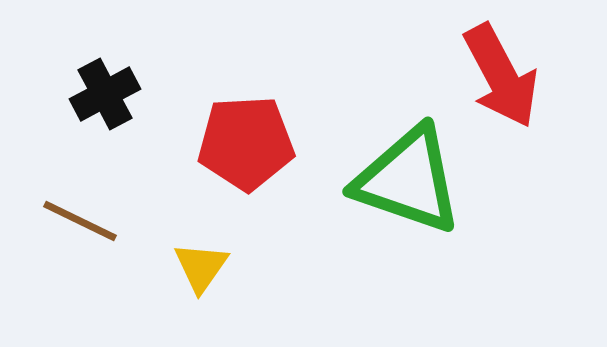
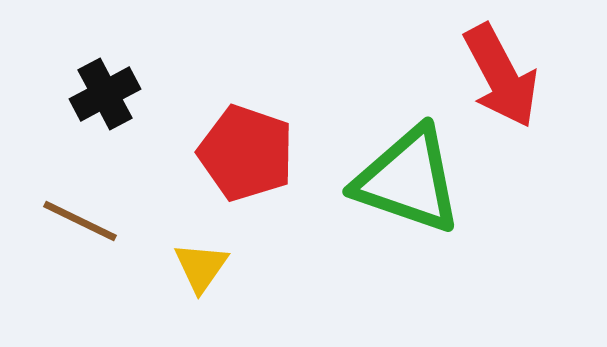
red pentagon: moved 10 px down; rotated 22 degrees clockwise
